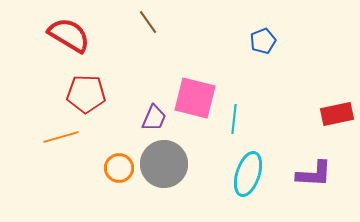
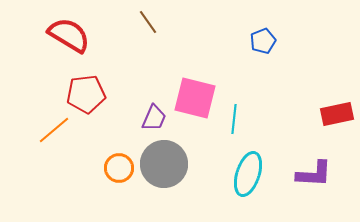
red pentagon: rotated 9 degrees counterclockwise
orange line: moved 7 px left, 7 px up; rotated 24 degrees counterclockwise
